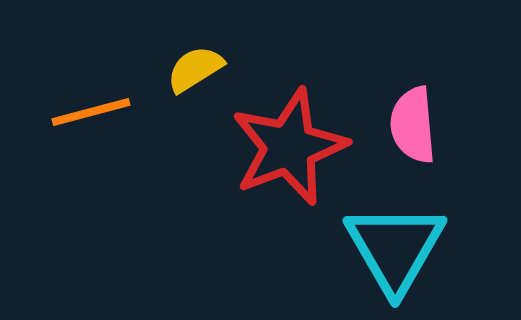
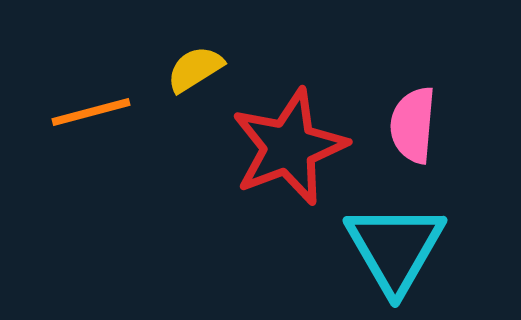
pink semicircle: rotated 10 degrees clockwise
